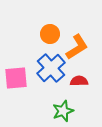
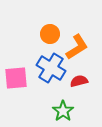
blue cross: rotated 16 degrees counterclockwise
red semicircle: rotated 12 degrees counterclockwise
green star: rotated 15 degrees counterclockwise
